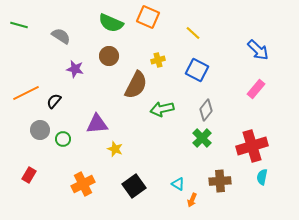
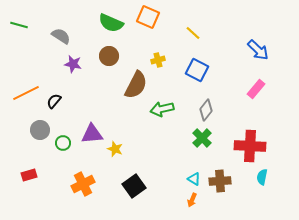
purple star: moved 2 px left, 5 px up
purple triangle: moved 5 px left, 10 px down
green circle: moved 4 px down
red cross: moved 2 px left; rotated 20 degrees clockwise
red rectangle: rotated 42 degrees clockwise
cyan triangle: moved 16 px right, 5 px up
